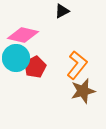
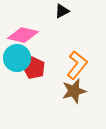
cyan circle: moved 1 px right
red pentagon: moved 1 px left, 1 px down; rotated 20 degrees counterclockwise
brown star: moved 9 px left
